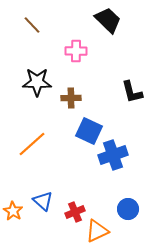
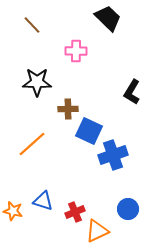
black trapezoid: moved 2 px up
black L-shape: rotated 45 degrees clockwise
brown cross: moved 3 px left, 11 px down
blue triangle: rotated 25 degrees counterclockwise
orange star: rotated 18 degrees counterclockwise
